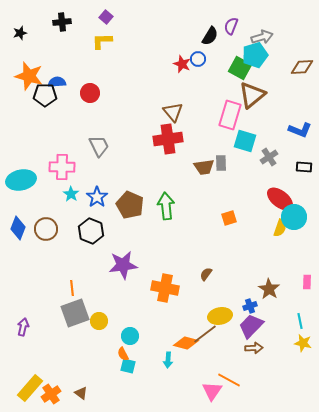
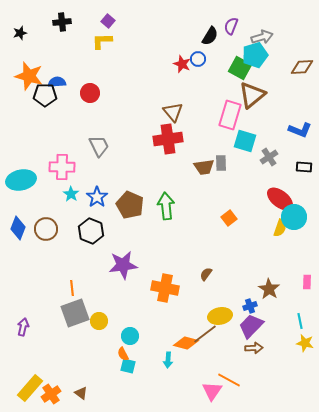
purple square at (106, 17): moved 2 px right, 4 px down
orange square at (229, 218): rotated 21 degrees counterclockwise
yellow star at (303, 343): moved 2 px right
